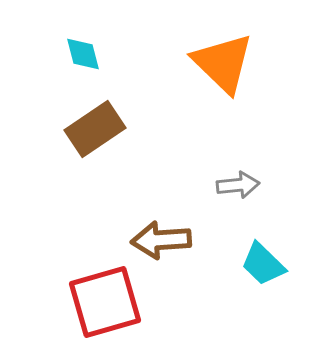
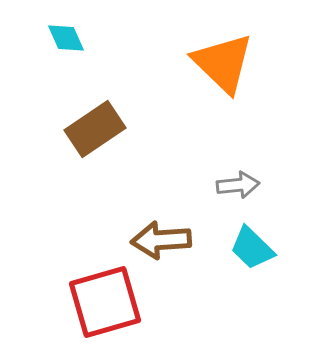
cyan diamond: moved 17 px left, 16 px up; rotated 9 degrees counterclockwise
cyan trapezoid: moved 11 px left, 16 px up
